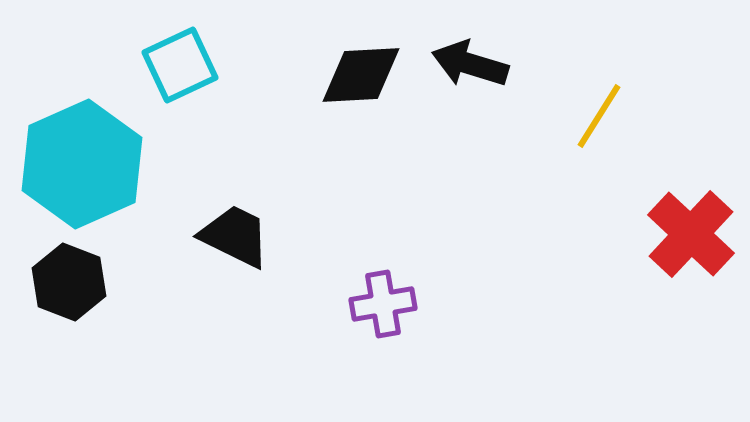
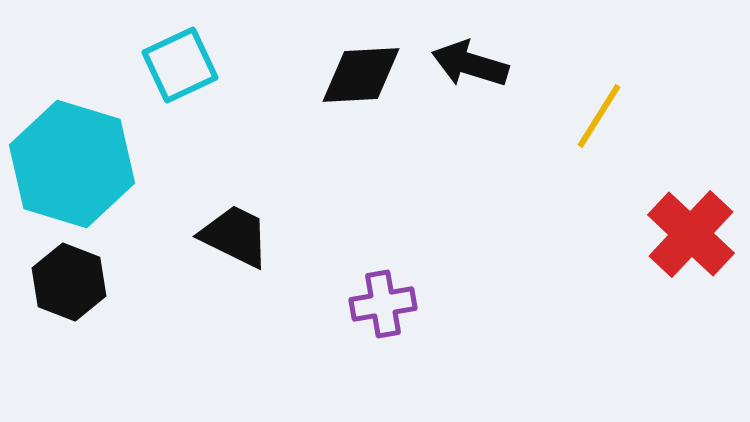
cyan hexagon: moved 10 px left; rotated 19 degrees counterclockwise
